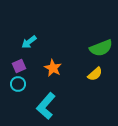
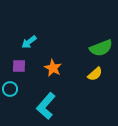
purple square: rotated 24 degrees clockwise
cyan circle: moved 8 px left, 5 px down
